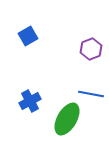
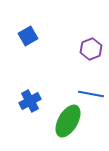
green ellipse: moved 1 px right, 2 px down
